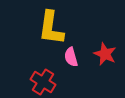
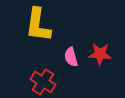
yellow L-shape: moved 13 px left, 3 px up
red star: moved 5 px left; rotated 20 degrees counterclockwise
